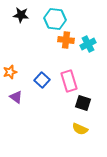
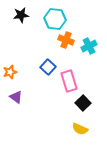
black star: rotated 14 degrees counterclockwise
orange cross: rotated 14 degrees clockwise
cyan cross: moved 1 px right, 2 px down
blue square: moved 6 px right, 13 px up
black square: rotated 28 degrees clockwise
